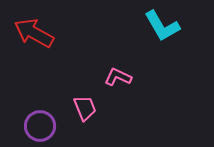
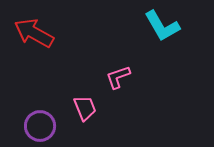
pink L-shape: rotated 44 degrees counterclockwise
